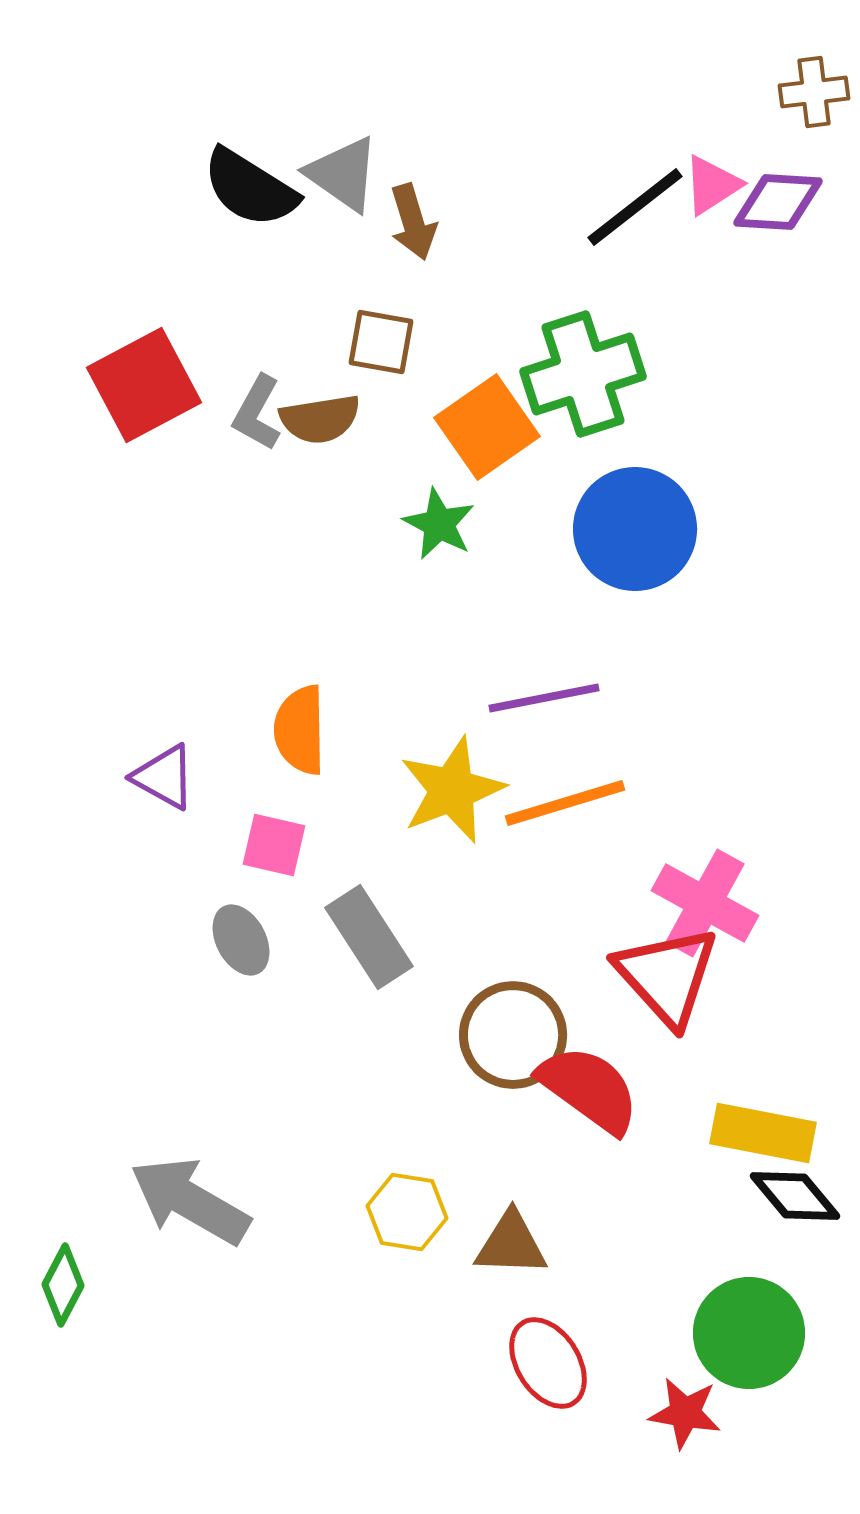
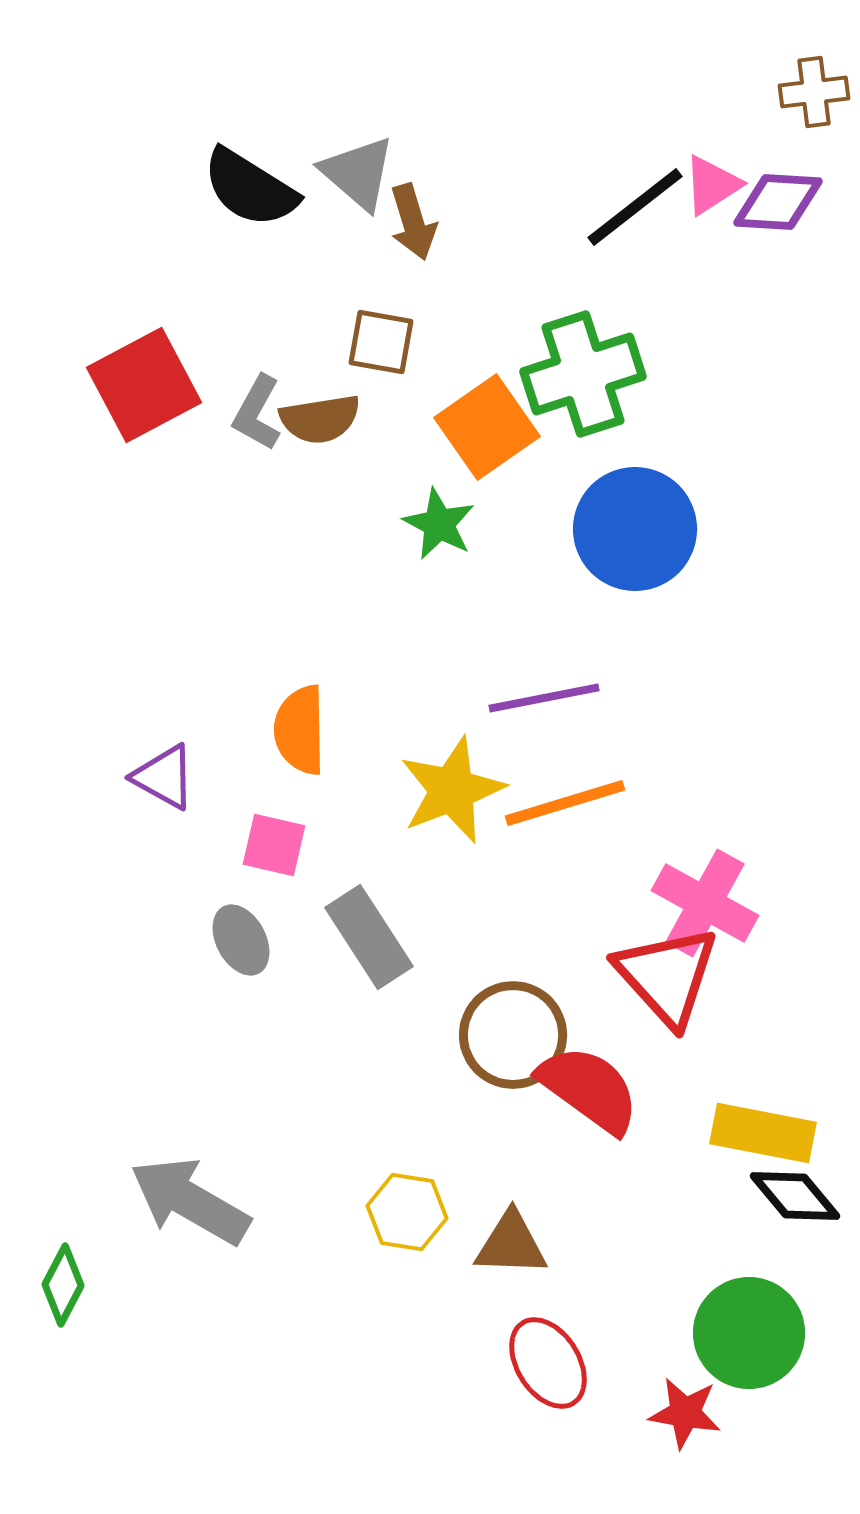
gray triangle: moved 15 px right, 1 px up; rotated 6 degrees clockwise
